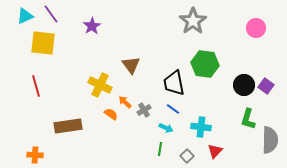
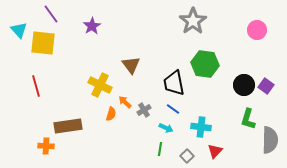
cyan triangle: moved 6 px left, 14 px down; rotated 48 degrees counterclockwise
pink circle: moved 1 px right, 2 px down
orange semicircle: rotated 72 degrees clockwise
orange cross: moved 11 px right, 9 px up
